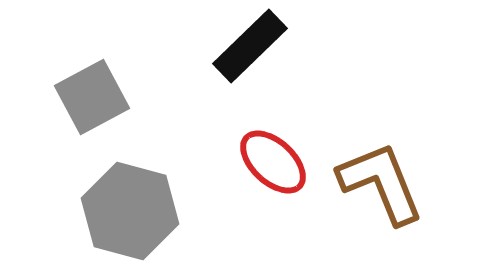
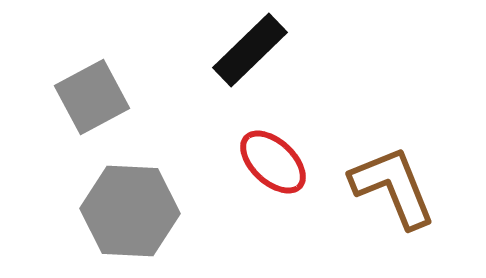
black rectangle: moved 4 px down
brown L-shape: moved 12 px right, 4 px down
gray hexagon: rotated 12 degrees counterclockwise
